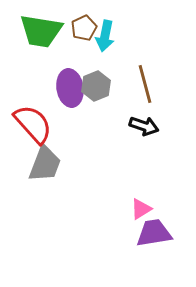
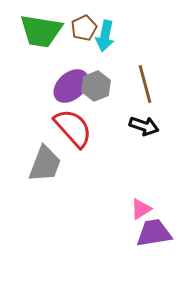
purple ellipse: moved 1 px right, 2 px up; rotated 57 degrees clockwise
red semicircle: moved 40 px right, 4 px down
